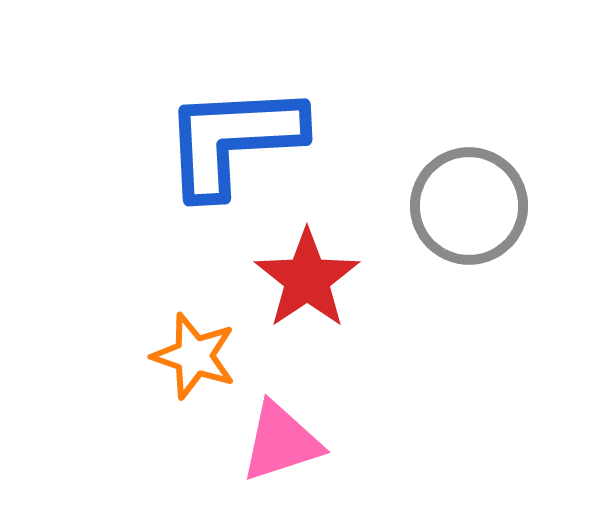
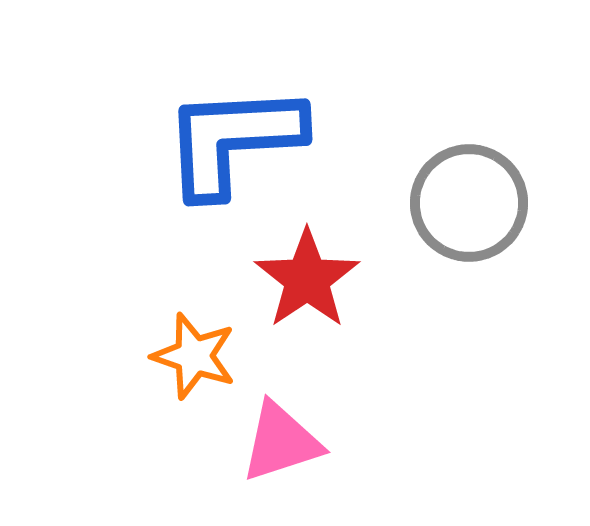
gray circle: moved 3 px up
